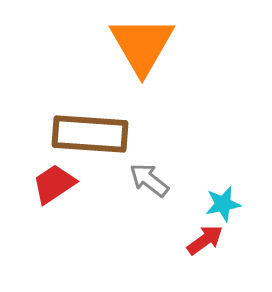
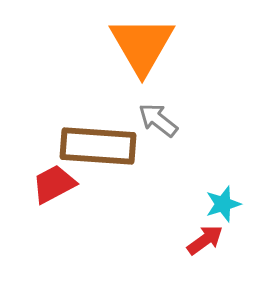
brown rectangle: moved 8 px right, 12 px down
gray arrow: moved 9 px right, 60 px up
red trapezoid: rotated 6 degrees clockwise
cyan star: rotated 6 degrees counterclockwise
